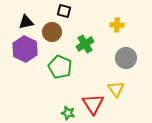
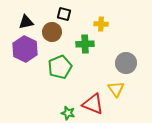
black square: moved 3 px down
yellow cross: moved 16 px left, 1 px up
green cross: rotated 30 degrees clockwise
gray circle: moved 5 px down
green pentagon: rotated 25 degrees clockwise
red triangle: rotated 35 degrees counterclockwise
